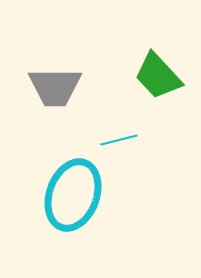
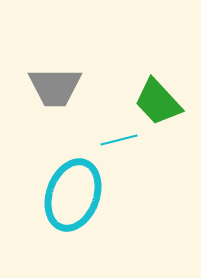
green trapezoid: moved 26 px down
